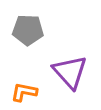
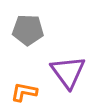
purple triangle: moved 2 px left; rotated 6 degrees clockwise
